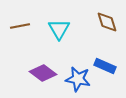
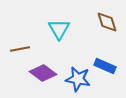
brown line: moved 23 px down
